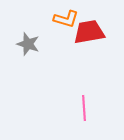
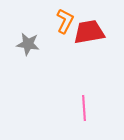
orange L-shape: moved 1 px left, 2 px down; rotated 80 degrees counterclockwise
gray star: rotated 10 degrees counterclockwise
